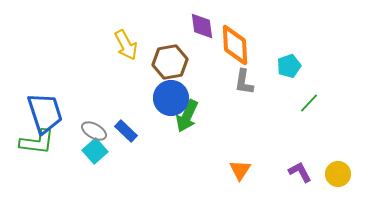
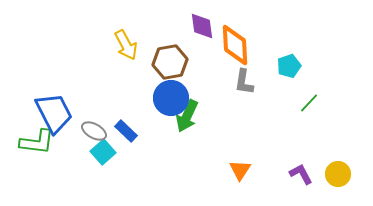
blue trapezoid: moved 9 px right; rotated 9 degrees counterclockwise
cyan square: moved 8 px right, 1 px down
purple L-shape: moved 1 px right, 2 px down
